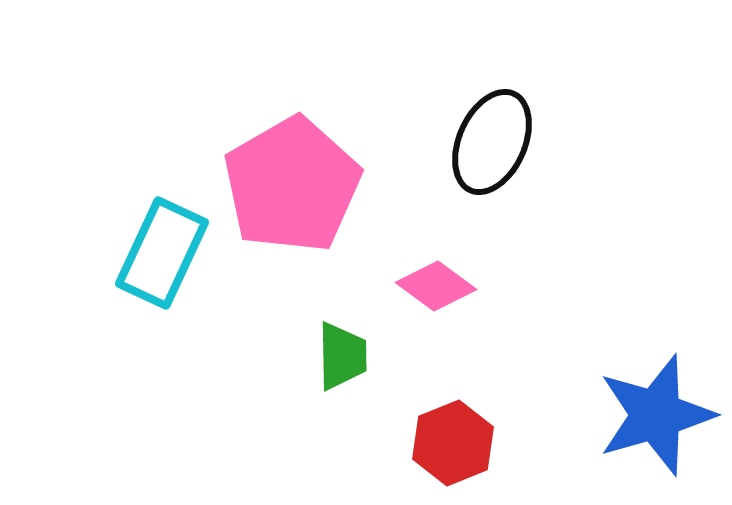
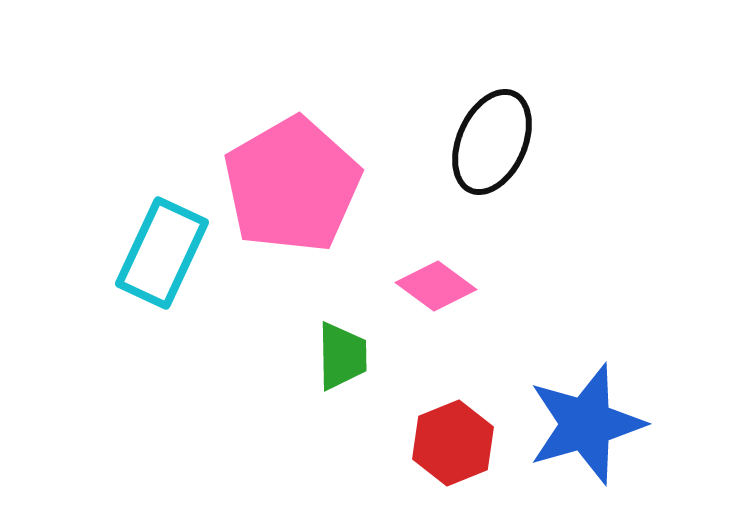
blue star: moved 70 px left, 9 px down
